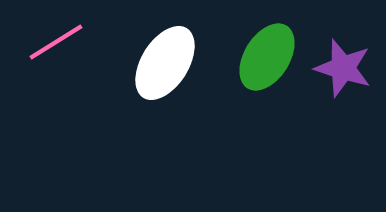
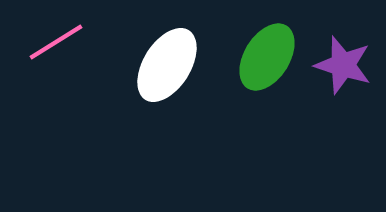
white ellipse: moved 2 px right, 2 px down
purple star: moved 3 px up
